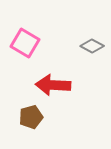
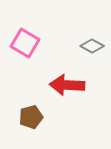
red arrow: moved 14 px right
